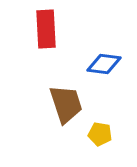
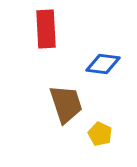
blue diamond: moved 1 px left
yellow pentagon: rotated 15 degrees clockwise
